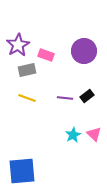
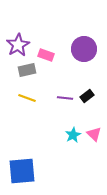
purple circle: moved 2 px up
